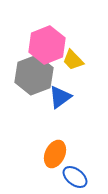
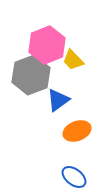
gray hexagon: moved 3 px left
blue triangle: moved 2 px left, 3 px down
orange ellipse: moved 22 px right, 23 px up; rotated 44 degrees clockwise
blue ellipse: moved 1 px left
